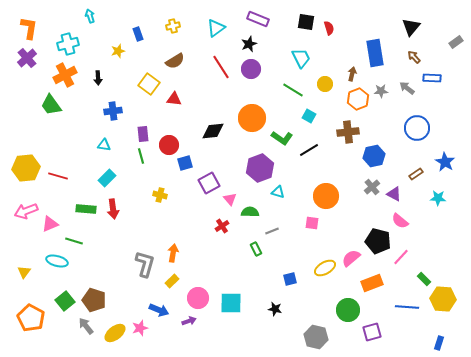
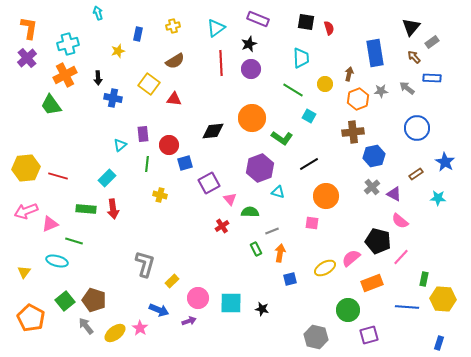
cyan arrow at (90, 16): moved 8 px right, 3 px up
blue rectangle at (138, 34): rotated 32 degrees clockwise
gray rectangle at (456, 42): moved 24 px left
cyan trapezoid at (301, 58): rotated 25 degrees clockwise
red line at (221, 67): moved 4 px up; rotated 30 degrees clockwise
brown arrow at (352, 74): moved 3 px left
blue cross at (113, 111): moved 13 px up; rotated 18 degrees clockwise
brown cross at (348, 132): moved 5 px right
cyan triangle at (104, 145): moved 16 px right; rotated 48 degrees counterclockwise
black line at (309, 150): moved 14 px down
green line at (141, 156): moved 6 px right, 8 px down; rotated 21 degrees clockwise
orange arrow at (173, 253): moved 107 px right
green rectangle at (424, 279): rotated 56 degrees clockwise
black star at (275, 309): moved 13 px left
pink star at (140, 328): rotated 21 degrees counterclockwise
purple square at (372, 332): moved 3 px left, 3 px down
